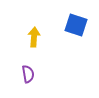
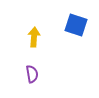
purple semicircle: moved 4 px right
